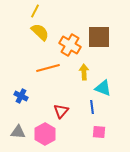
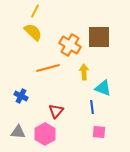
yellow semicircle: moved 7 px left
red triangle: moved 5 px left
